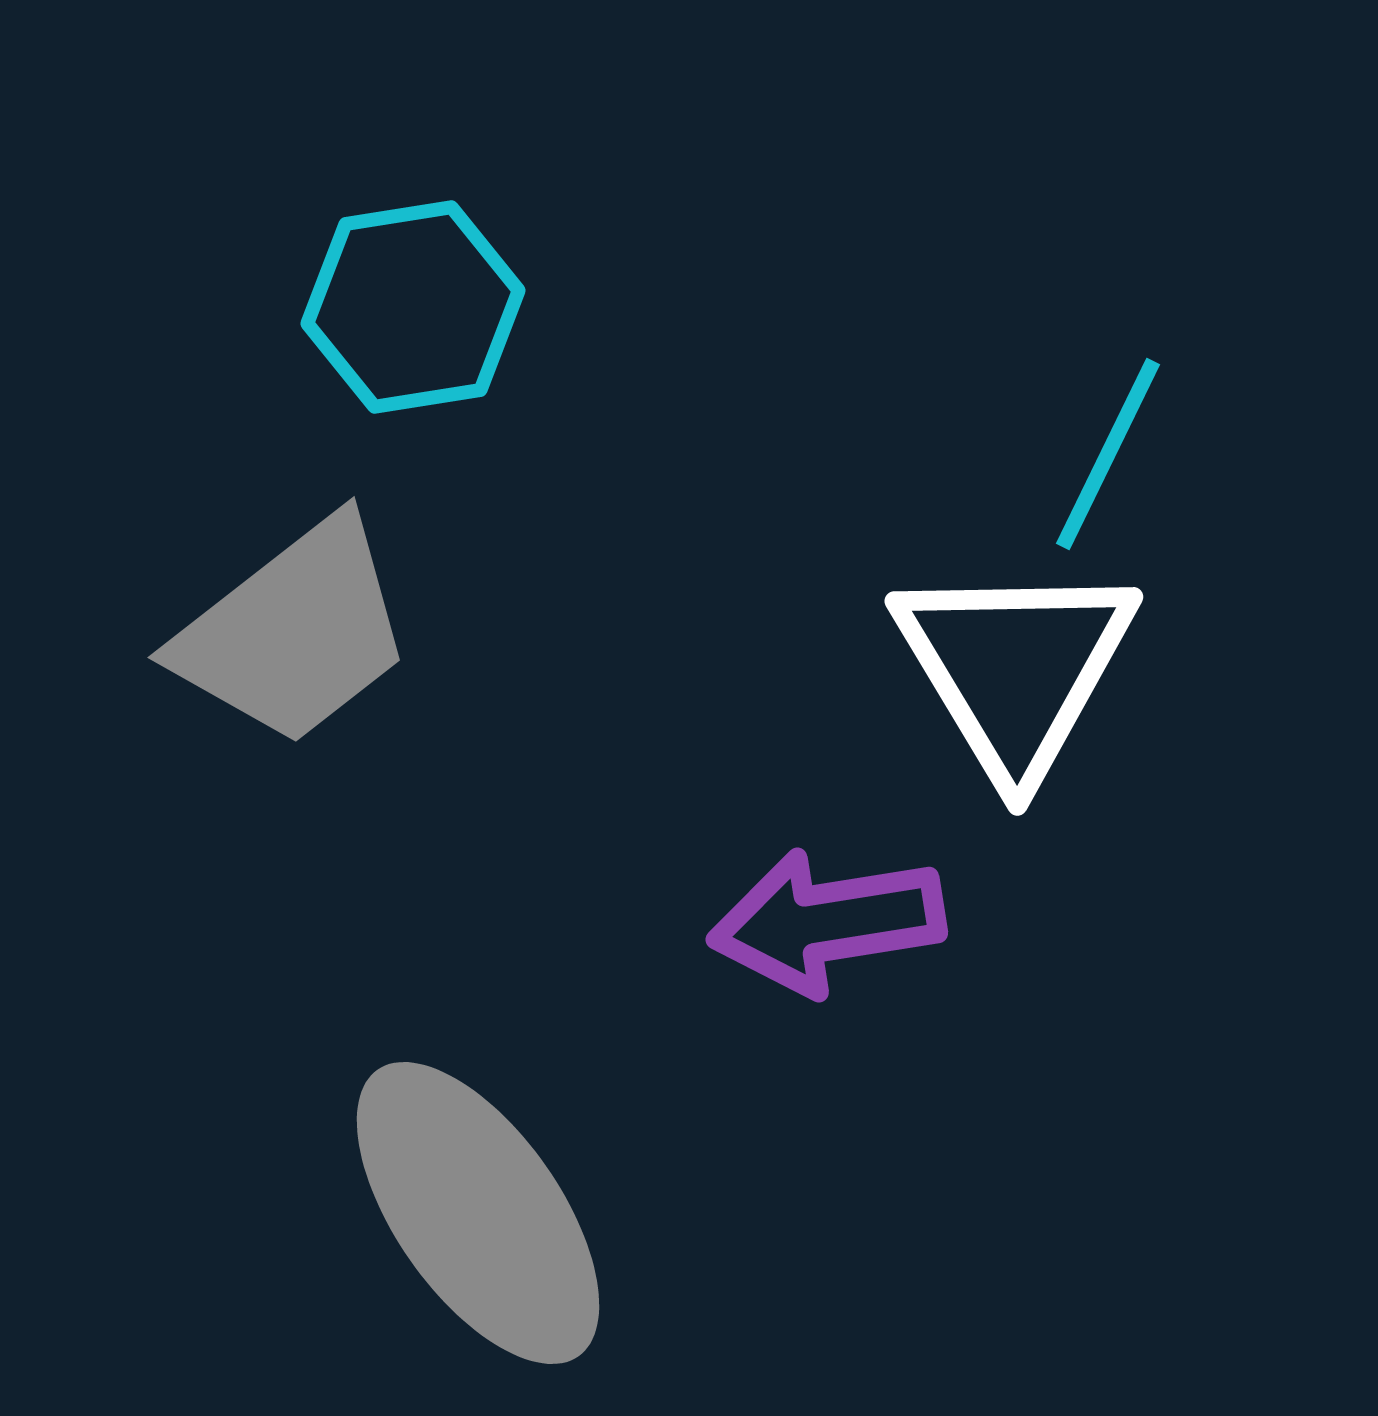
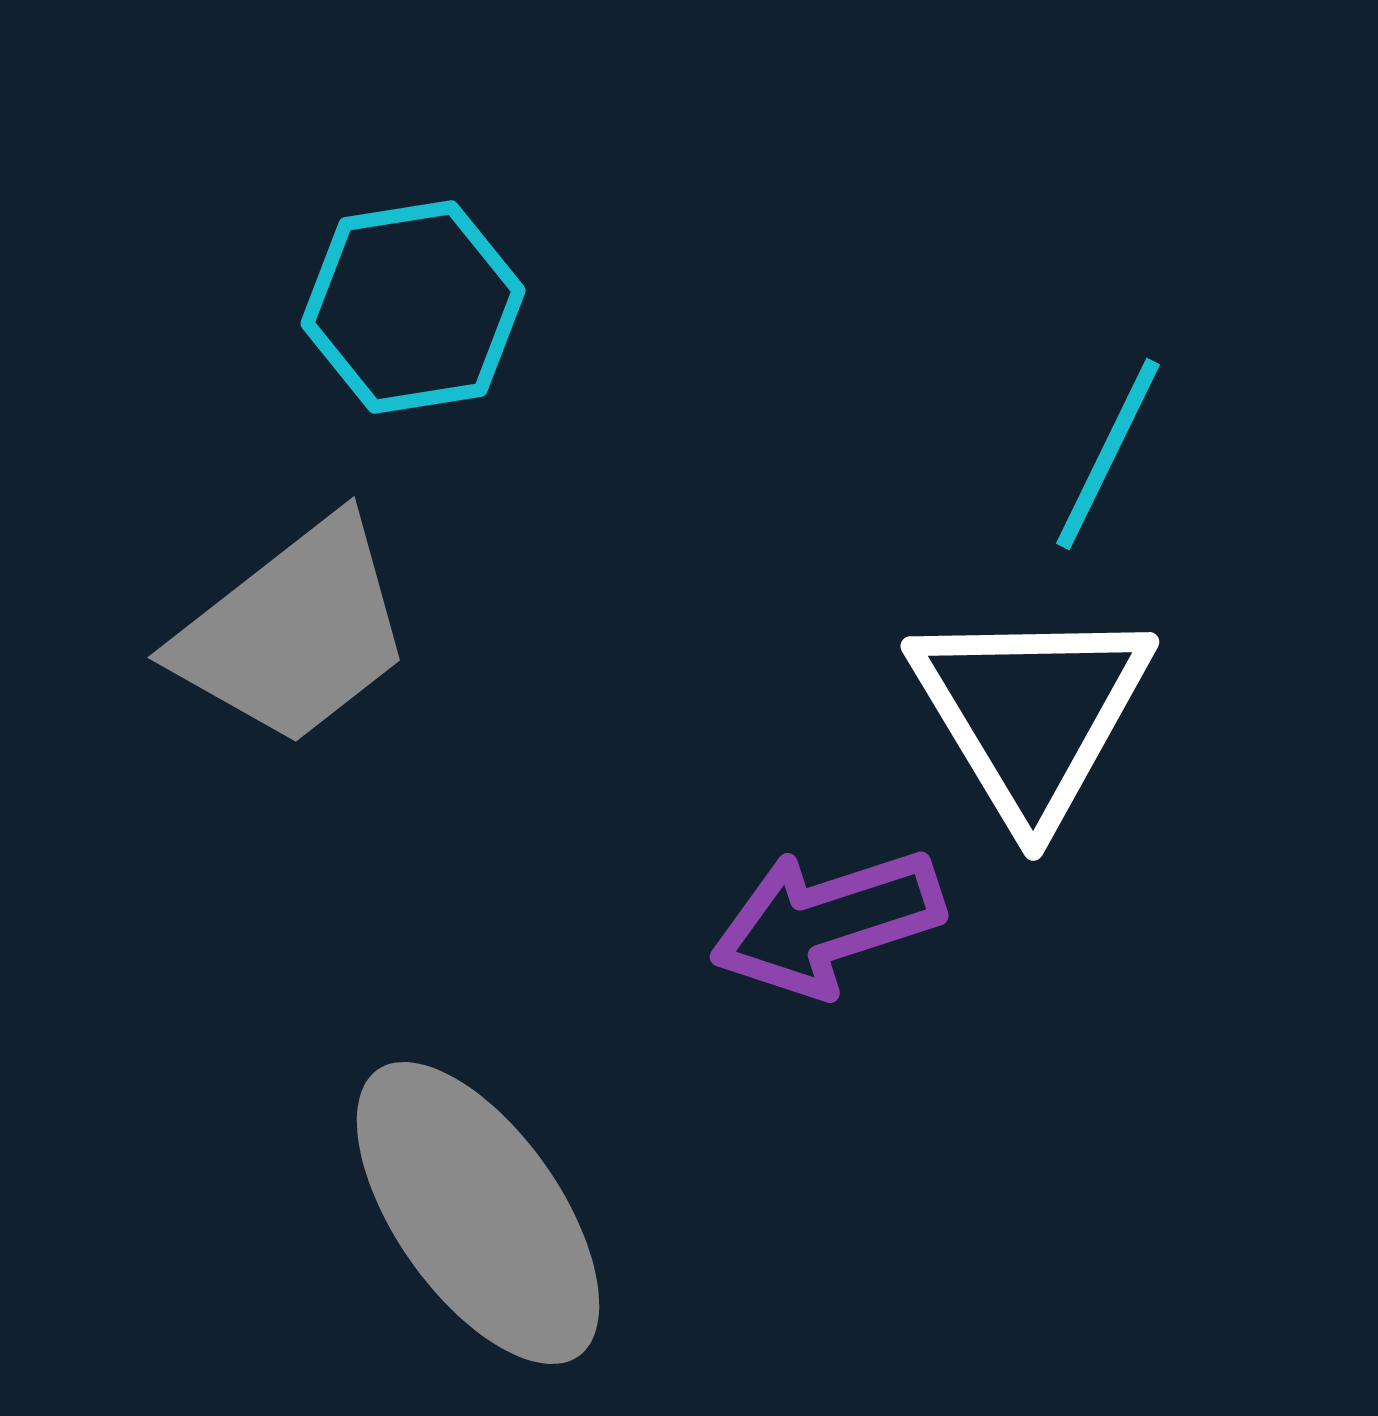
white triangle: moved 16 px right, 45 px down
purple arrow: rotated 9 degrees counterclockwise
